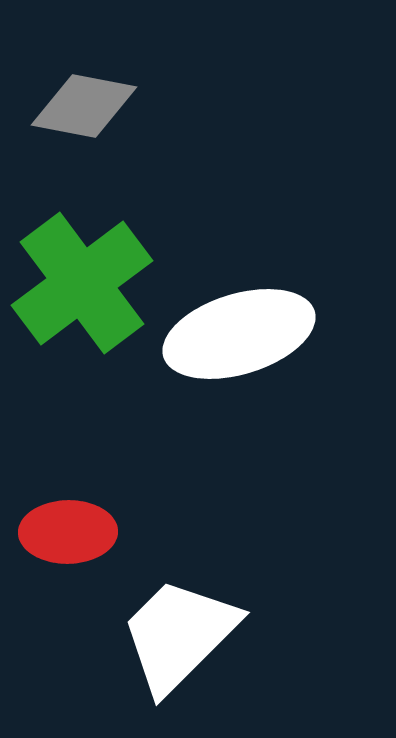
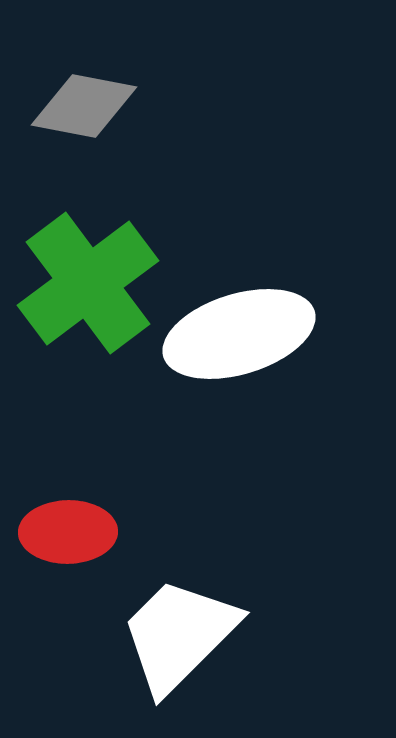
green cross: moved 6 px right
